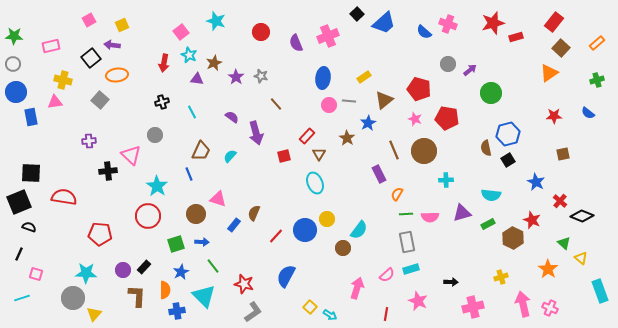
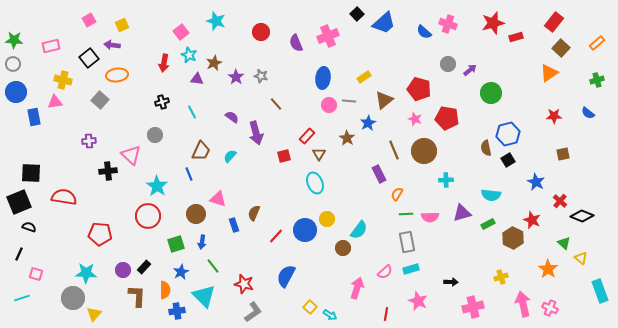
green star at (14, 36): moved 4 px down
black square at (91, 58): moved 2 px left
blue rectangle at (31, 117): moved 3 px right
blue rectangle at (234, 225): rotated 56 degrees counterclockwise
blue arrow at (202, 242): rotated 96 degrees clockwise
pink semicircle at (387, 275): moved 2 px left, 3 px up
